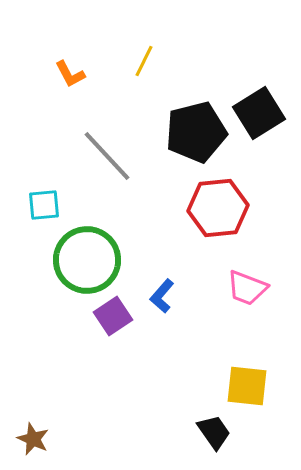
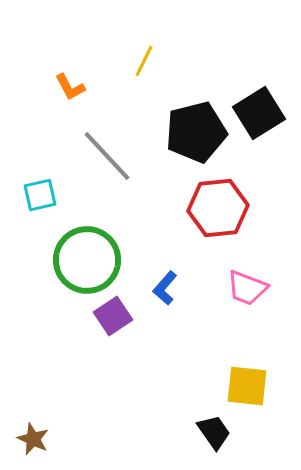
orange L-shape: moved 13 px down
cyan square: moved 4 px left, 10 px up; rotated 8 degrees counterclockwise
blue L-shape: moved 3 px right, 8 px up
